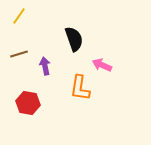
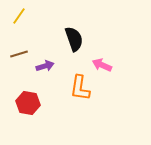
purple arrow: rotated 84 degrees clockwise
